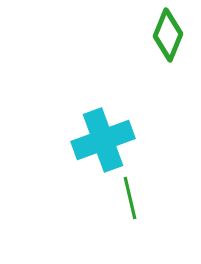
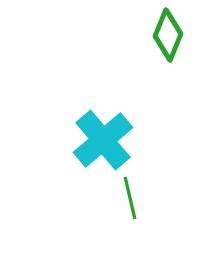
cyan cross: rotated 20 degrees counterclockwise
